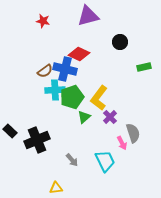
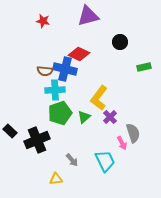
brown semicircle: rotated 42 degrees clockwise
green pentagon: moved 12 px left, 16 px down
yellow triangle: moved 9 px up
